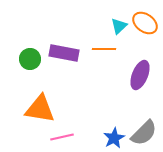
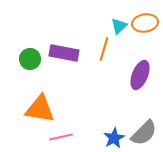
orange ellipse: rotated 45 degrees counterclockwise
orange line: rotated 75 degrees counterclockwise
pink line: moved 1 px left
